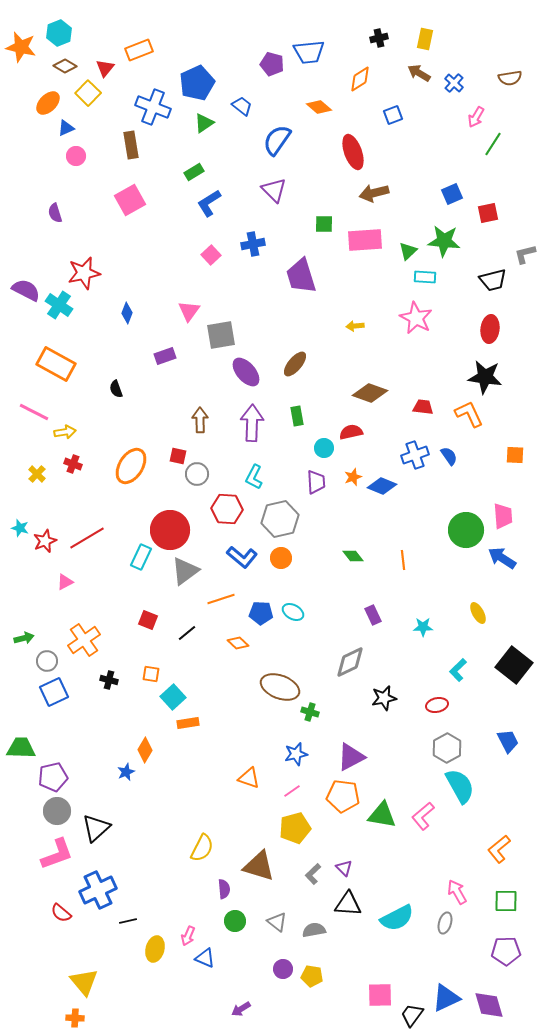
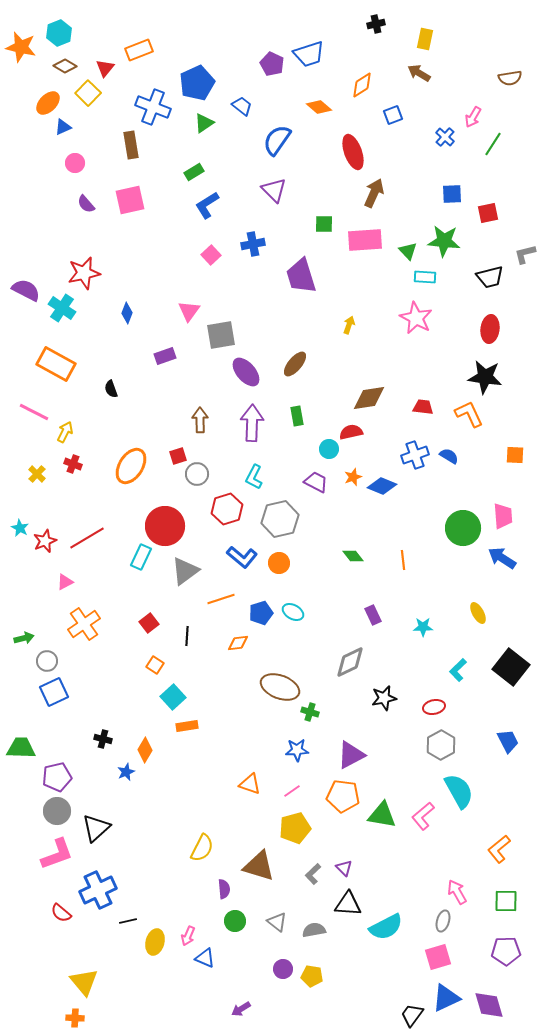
black cross at (379, 38): moved 3 px left, 14 px up
blue trapezoid at (309, 52): moved 2 px down; rotated 12 degrees counterclockwise
purple pentagon at (272, 64): rotated 10 degrees clockwise
orange diamond at (360, 79): moved 2 px right, 6 px down
blue cross at (454, 83): moved 9 px left, 54 px down
pink arrow at (476, 117): moved 3 px left
blue triangle at (66, 128): moved 3 px left, 1 px up
pink circle at (76, 156): moved 1 px left, 7 px down
brown arrow at (374, 193): rotated 128 degrees clockwise
blue square at (452, 194): rotated 20 degrees clockwise
pink square at (130, 200): rotated 16 degrees clockwise
blue L-shape at (209, 203): moved 2 px left, 2 px down
purple semicircle at (55, 213): moved 31 px right, 9 px up; rotated 24 degrees counterclockwise
green triangle at (408, 251): rotated 30 degrees counterclockwise
black trapezoid at (493, 280): moved 3 px left, 3 px up
cyan cross at (59, 305): moved 3 px right, 3 px down
yellow arrow at (355, 326): moved 6 px left, 1 px up; rotated 114 degrees clockwise
black semicircle at (116, 389): moved 5 px left
brown diamond at (370, 393): moved 1 px left, 5 px down; rotated 28 degrees counterclockwise
yellow arrow at (65, 432): rotated 55 degrees counterclockwise
cyan circle at (324, 448): moved 5 px right, 1 px down
red square at (178, 456): rotated 30 degrees counterclockwise
blue semicircle at (449, 456): rotated 24 degrees counterclockwise
purple trapezoid at (316, 482): rotated 60 degrees counterclockwise
red hexagon at (227, 509): rotated 20 degrees counterclockwise
cyan star at (20, 528): rotated 12 degrees clockwise
red circle at (170, 530): moved 5 px left, 4 px up
green circle at (466, 530): moved 3 px left, 2 px up
orange circle at (281, 558): moved 2 px left, 5 px down
blue pentagon at (261, 613): rotated 20 degrees counterclockwise
red square at (148, 620): moved 1 px right, 3 px down; rotated 30 degrees clockwise
black line at (187, 633): moved 3 px down; rotated 48 degrees counterclockwise
orange cross at (84, 640): moved 16 px up
orange diamond at (238, 643): rotated 50 degrees counterclockwise
black square at (514, 665): moved 3 px left, 2 px down
orange square at (151, 674): moved 4 px right, 9 px up; rotated 24 degrees clockwise
black cross at (109, 680): moved 6 px left, 59 px down
red ellipse at (437, 705): moved 3 px left, 2 px down
orange rectangle at (188, 723): moved 1 px left, 3 px down
gray hexagon at (447, 748): moved 6 px left, 3 px up
blue star at (296, 754): moved 1 px right, 4 px up; rotated 10 degrees clockwise
purple triangle at (351, 757): moved 2 px up
purple pentagon at (53, 777): moved 4 px right
orange triangle at (249, 778): moved 1 px right, 6 px down
cyan semicircle at (460, 786): moved 1 px left, 5 px down
cyan semicircle at (397, 918): moved 11 px left, 9 px down
gray ellipse at (445, 923): moved 2 px left, 2 px up
yellow ellipse at (155, 949): moved 7 px up
pink square at (380, 995): moved 58 px right, 38 px up; rotated 16 degrees counterclockwise
